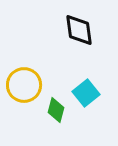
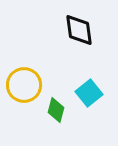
cyan square: moved 3 px right
